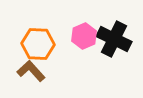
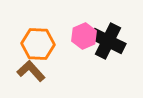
black cross: moved 6 px left, 2 px down
